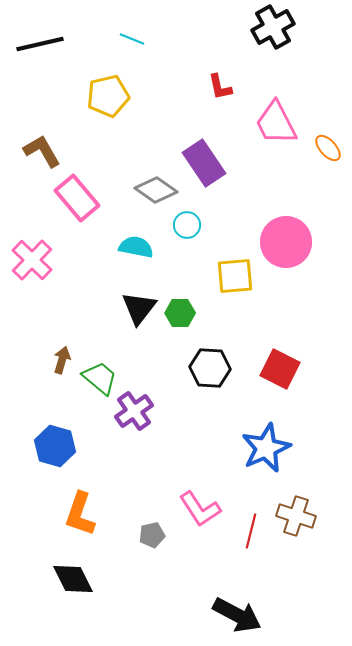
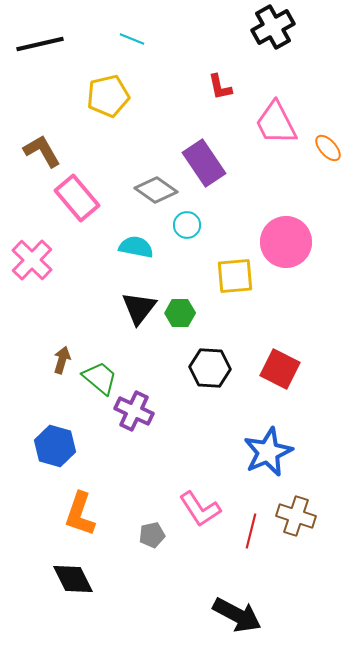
purple cross: rotated 30 degrees counterclockwise
blue star: moved 2 px right, 4 px down
